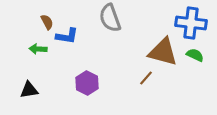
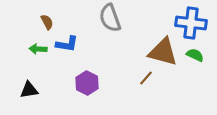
blue L-shape: moved 8 px down
